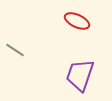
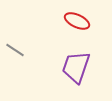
purple trapezoid: moved 4 px left, 8 px up
